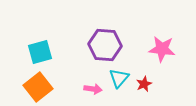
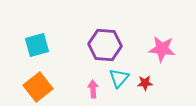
cyan square: moved 3 px left, 7 px up
red star: moved 1 px right, 1 px up; rotated 21 degrees clockwise
pink arrow: rotated 102 degrees counterclockwise
